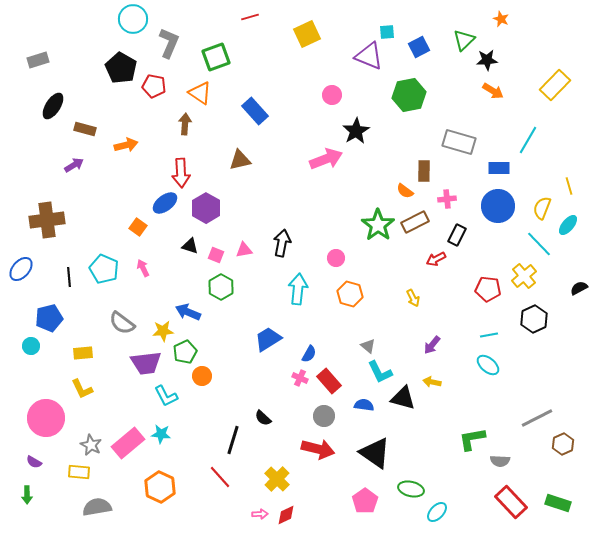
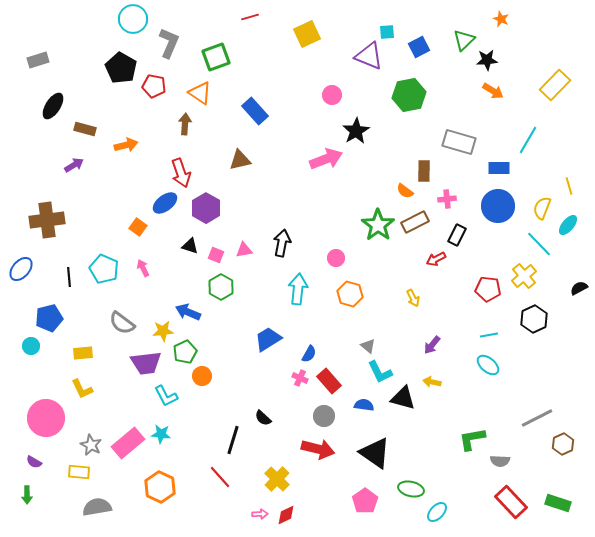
red arrow at (181, 173): rotated 16 degrees counterclockwise
